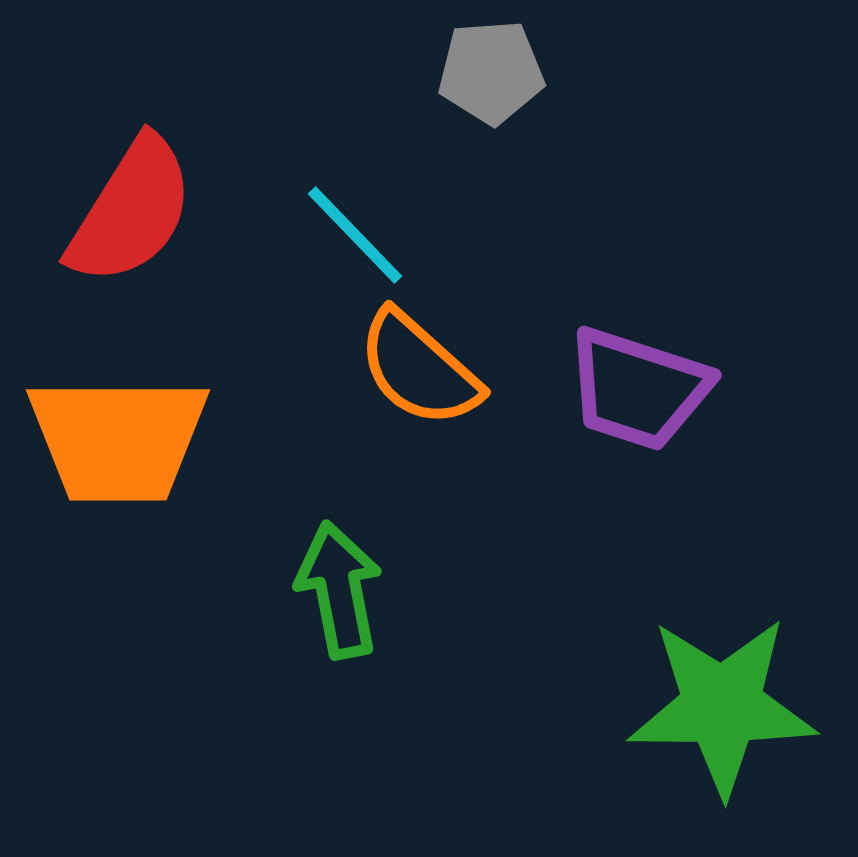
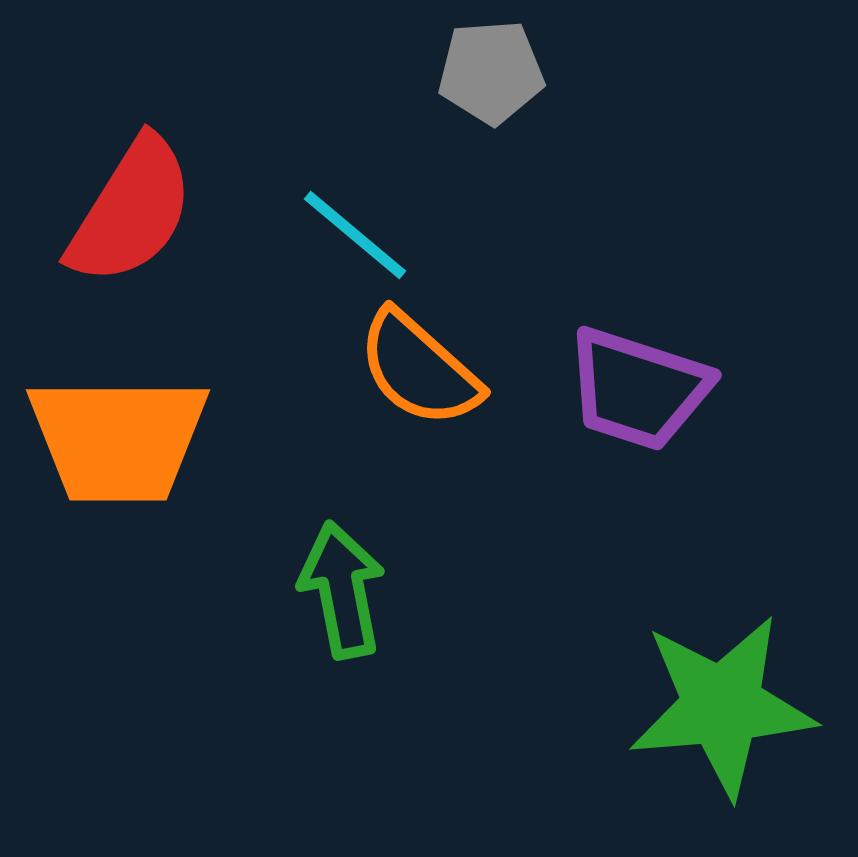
cyan line: rotated 6 degrees counterclockwise
green arrow: moved 3 px right
green star: rotated 5 degrees counterclockwise
